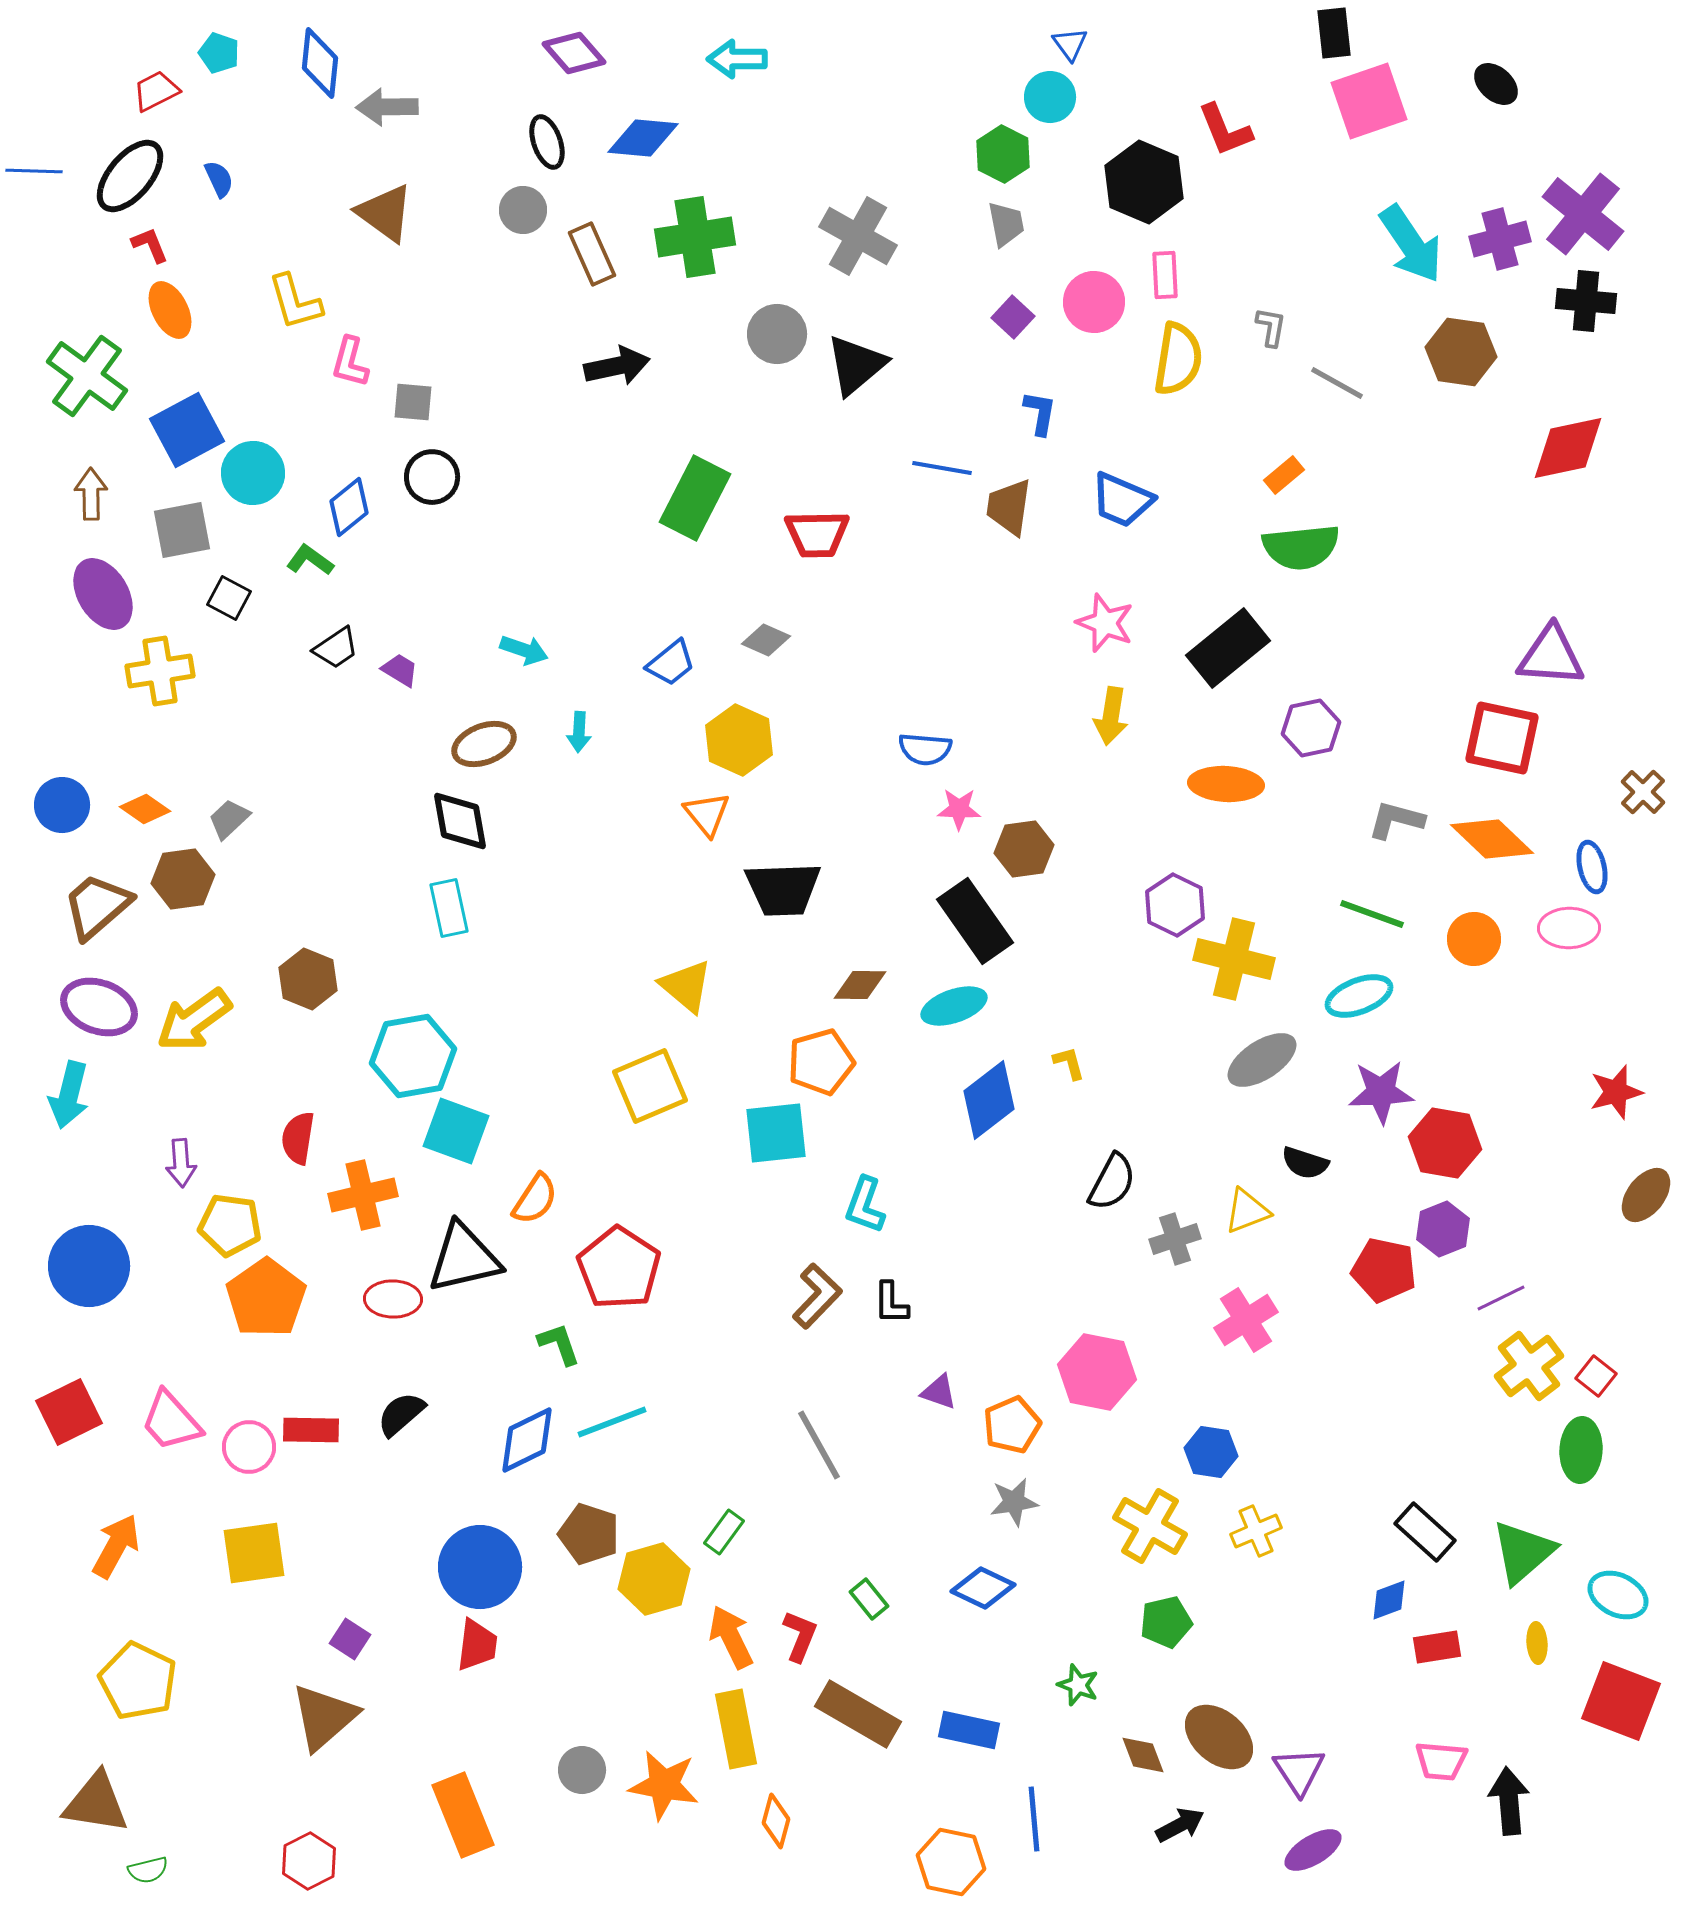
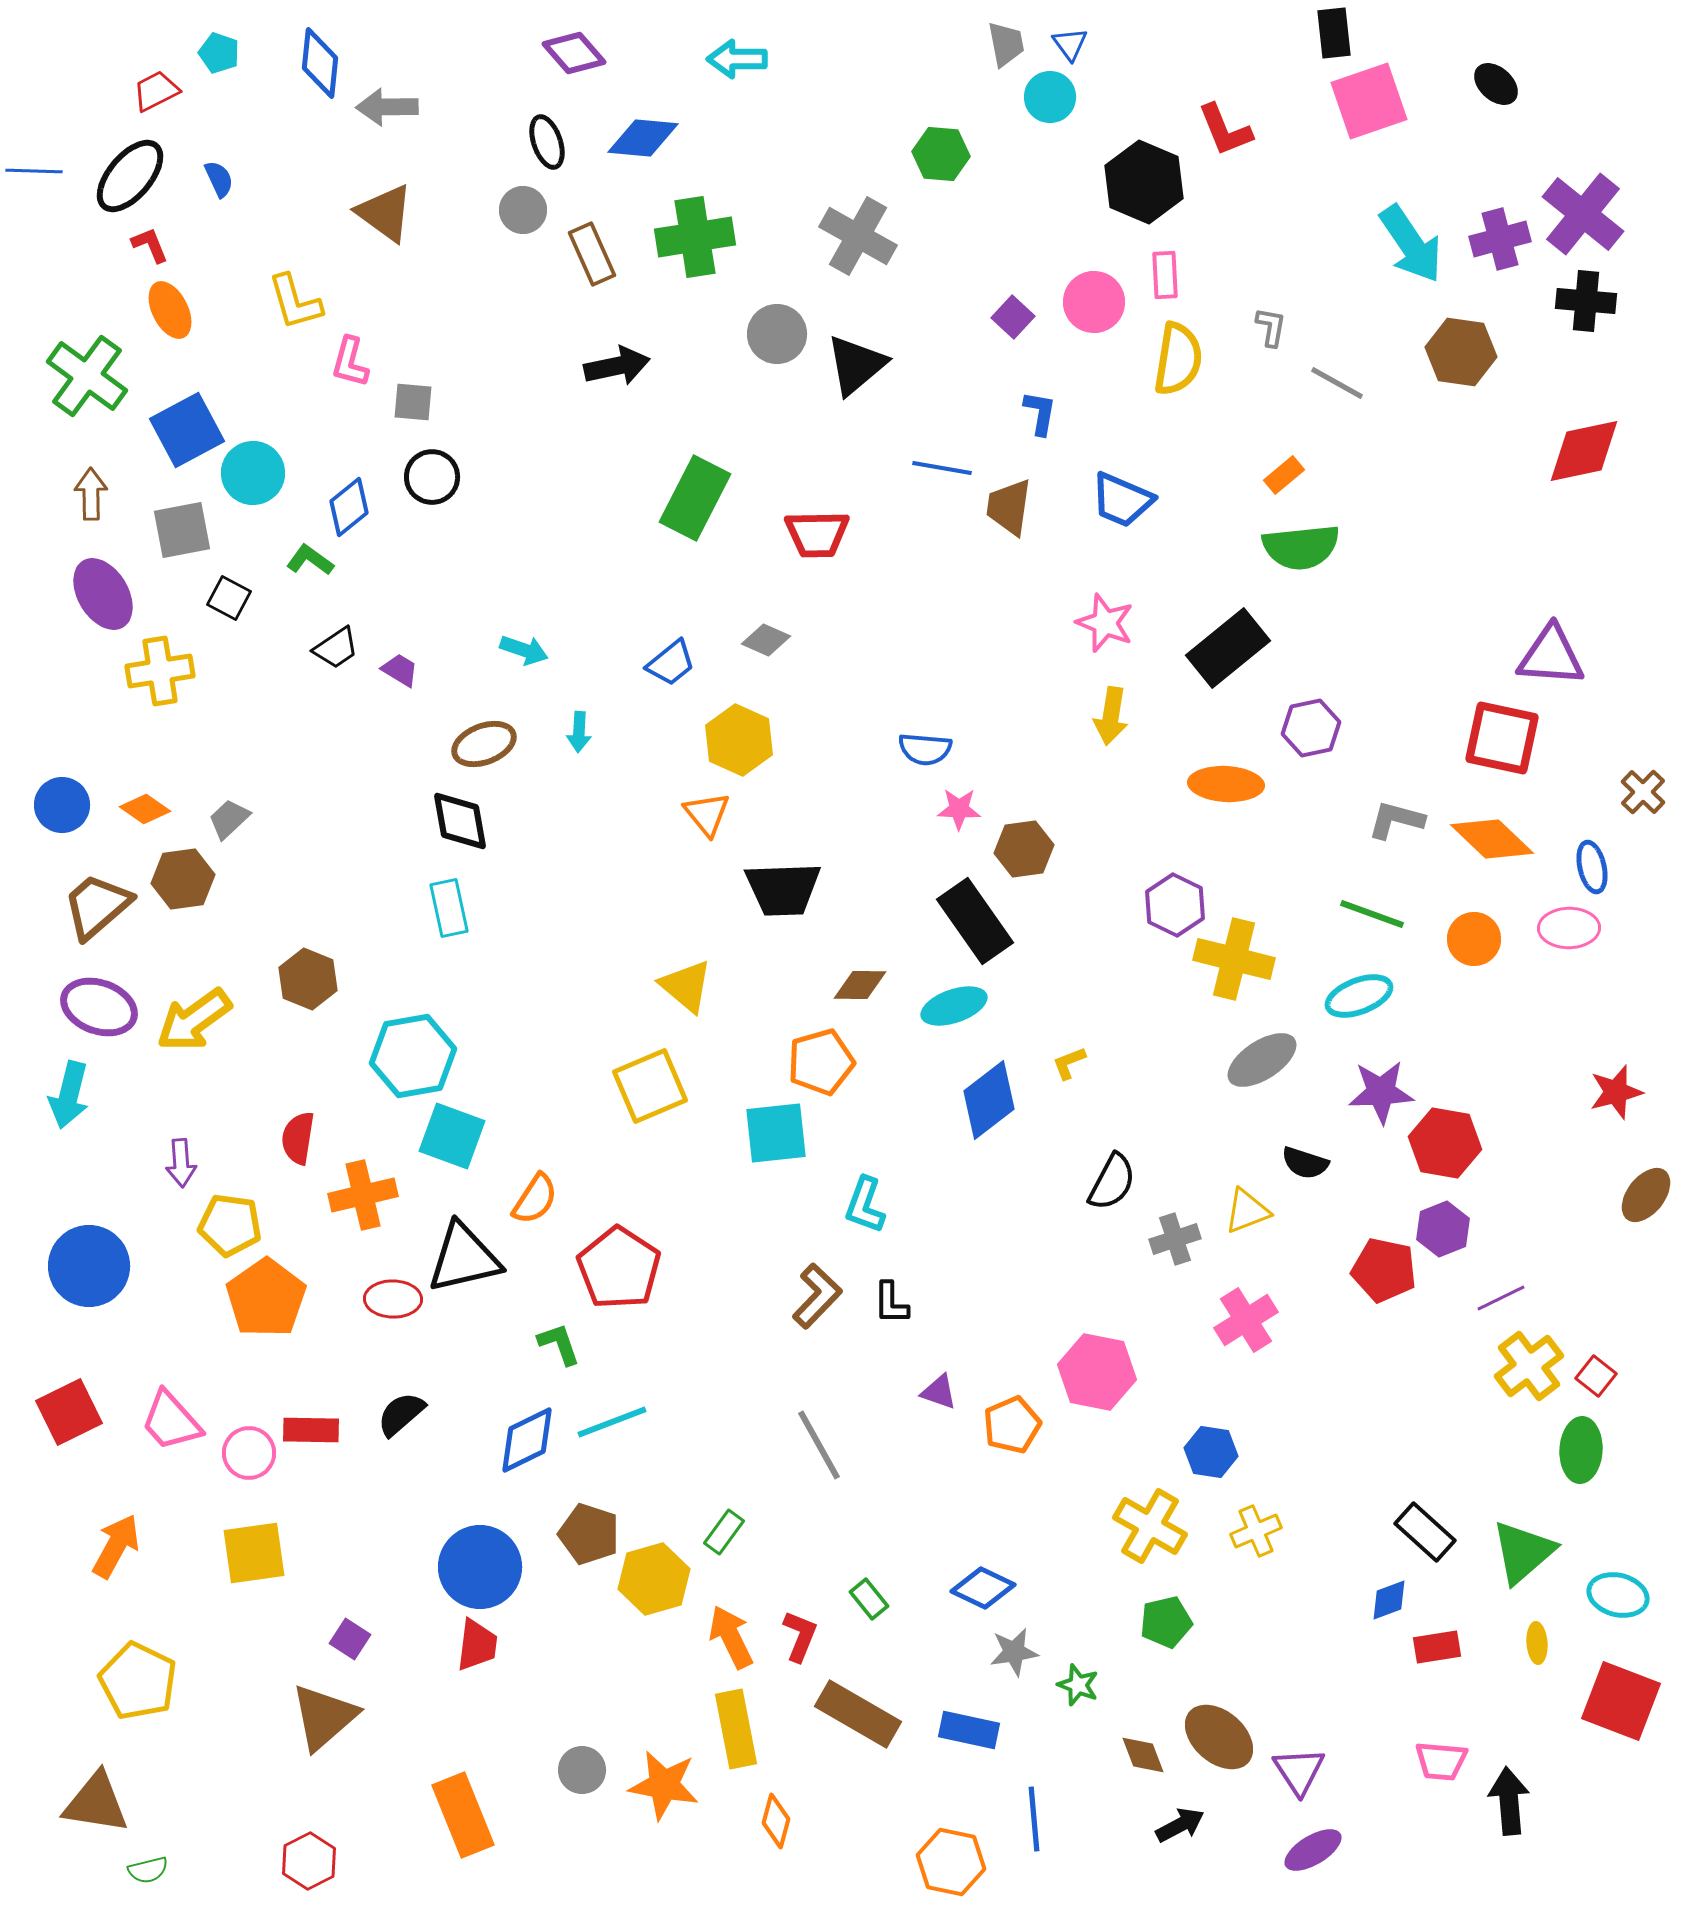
green hexagon at (1003, 154): moved 62 px left; rotated 22 degrees counterclockwise
gray trapezoid at (1006, 224): moved 180 px up
red diamond at (1568, 448): moved 16 px right, 3 px down
yellow L-shape at (1069, 1063): rotated 96 degrees counterclockwise
cyan square at (456, 1131): moved 4 px left, 5 px down
pink circle at (249, 1447): moved 6 px down
gray star at (1014, 1502): moved 150 px down
cyan ellipse at (1618, 1595): rotated 12 degrees counterclockwise
